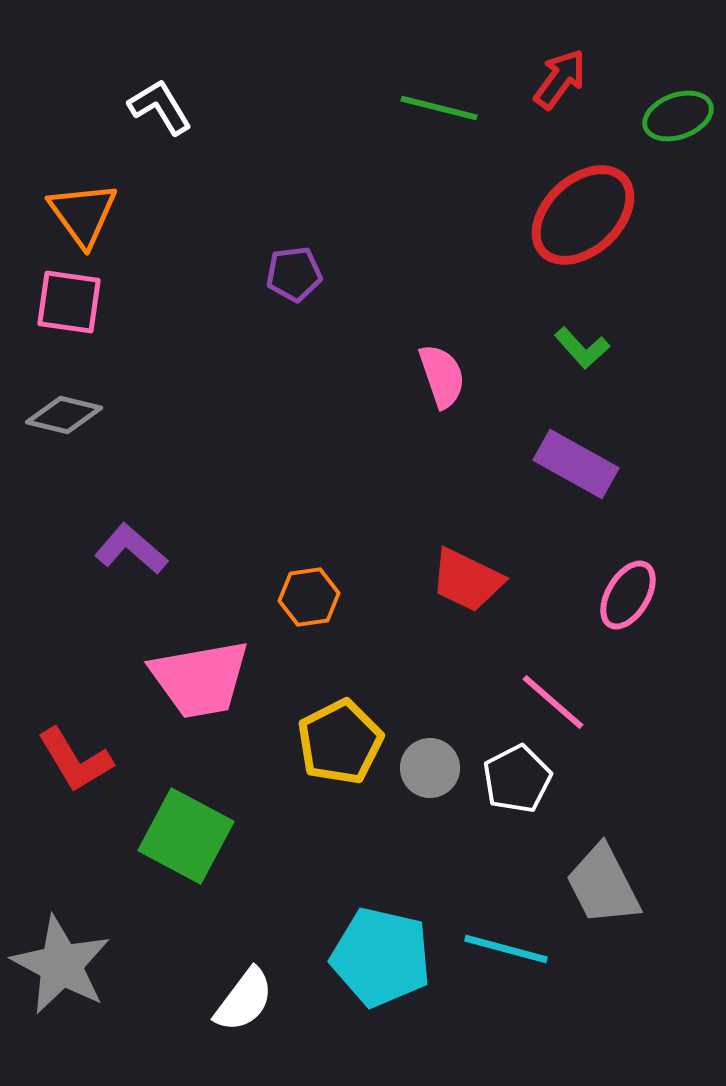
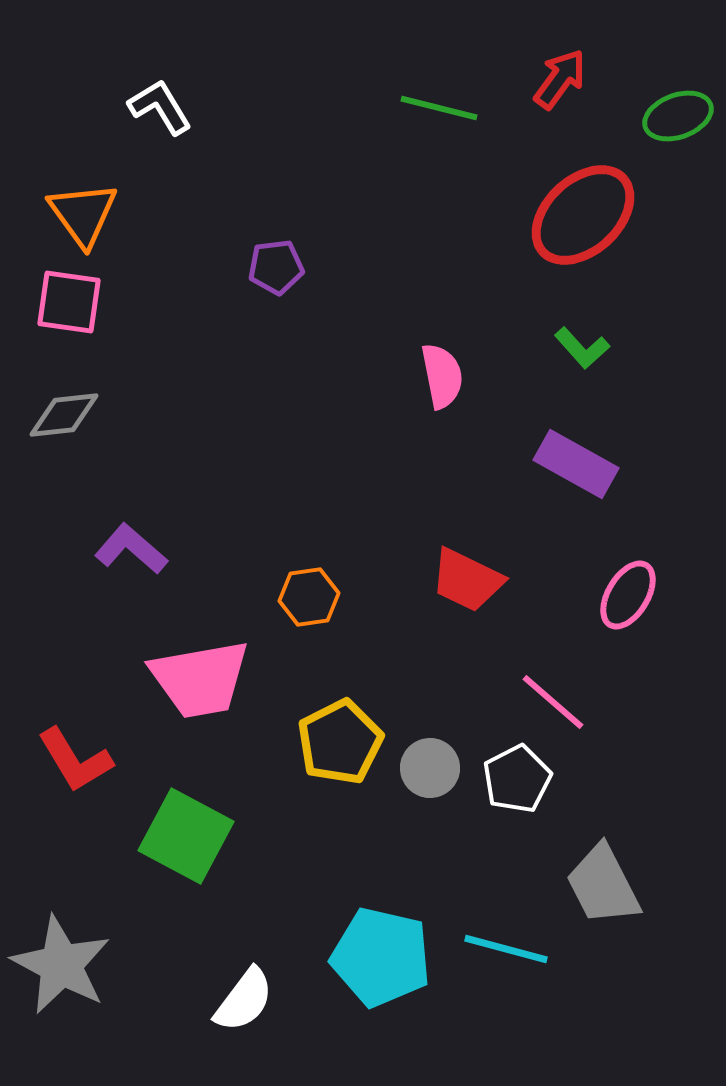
purple pentagon: moved 18 px left, 7 px up
pink semicircle: rotated 8 degrees clockwise
gray diamond: rotated 20 degrees counterclockwise
